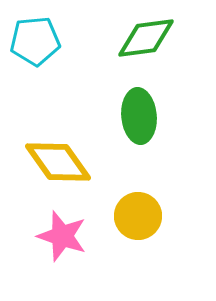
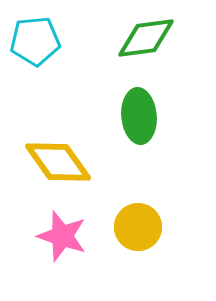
yellow circle: moved 11 px down
